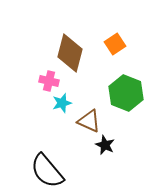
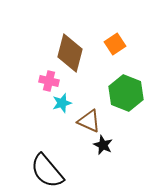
black star: moved 2 px left
